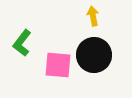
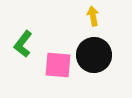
green L-shape: moved 1 px right, 1 px down
